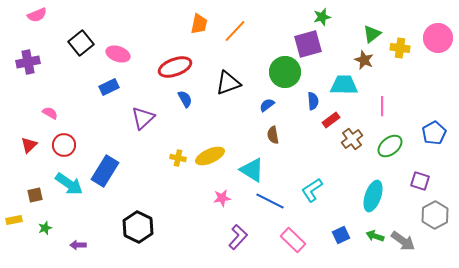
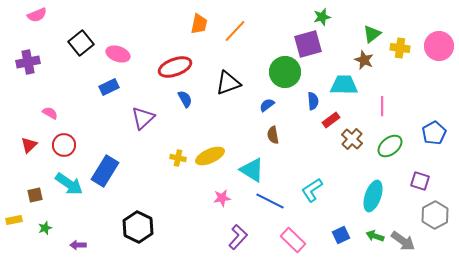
pink circle at (438, 38): moved 1 px right, 8 px down
brown cross at (352, 139): rotated 10 degrees counterclockwise
